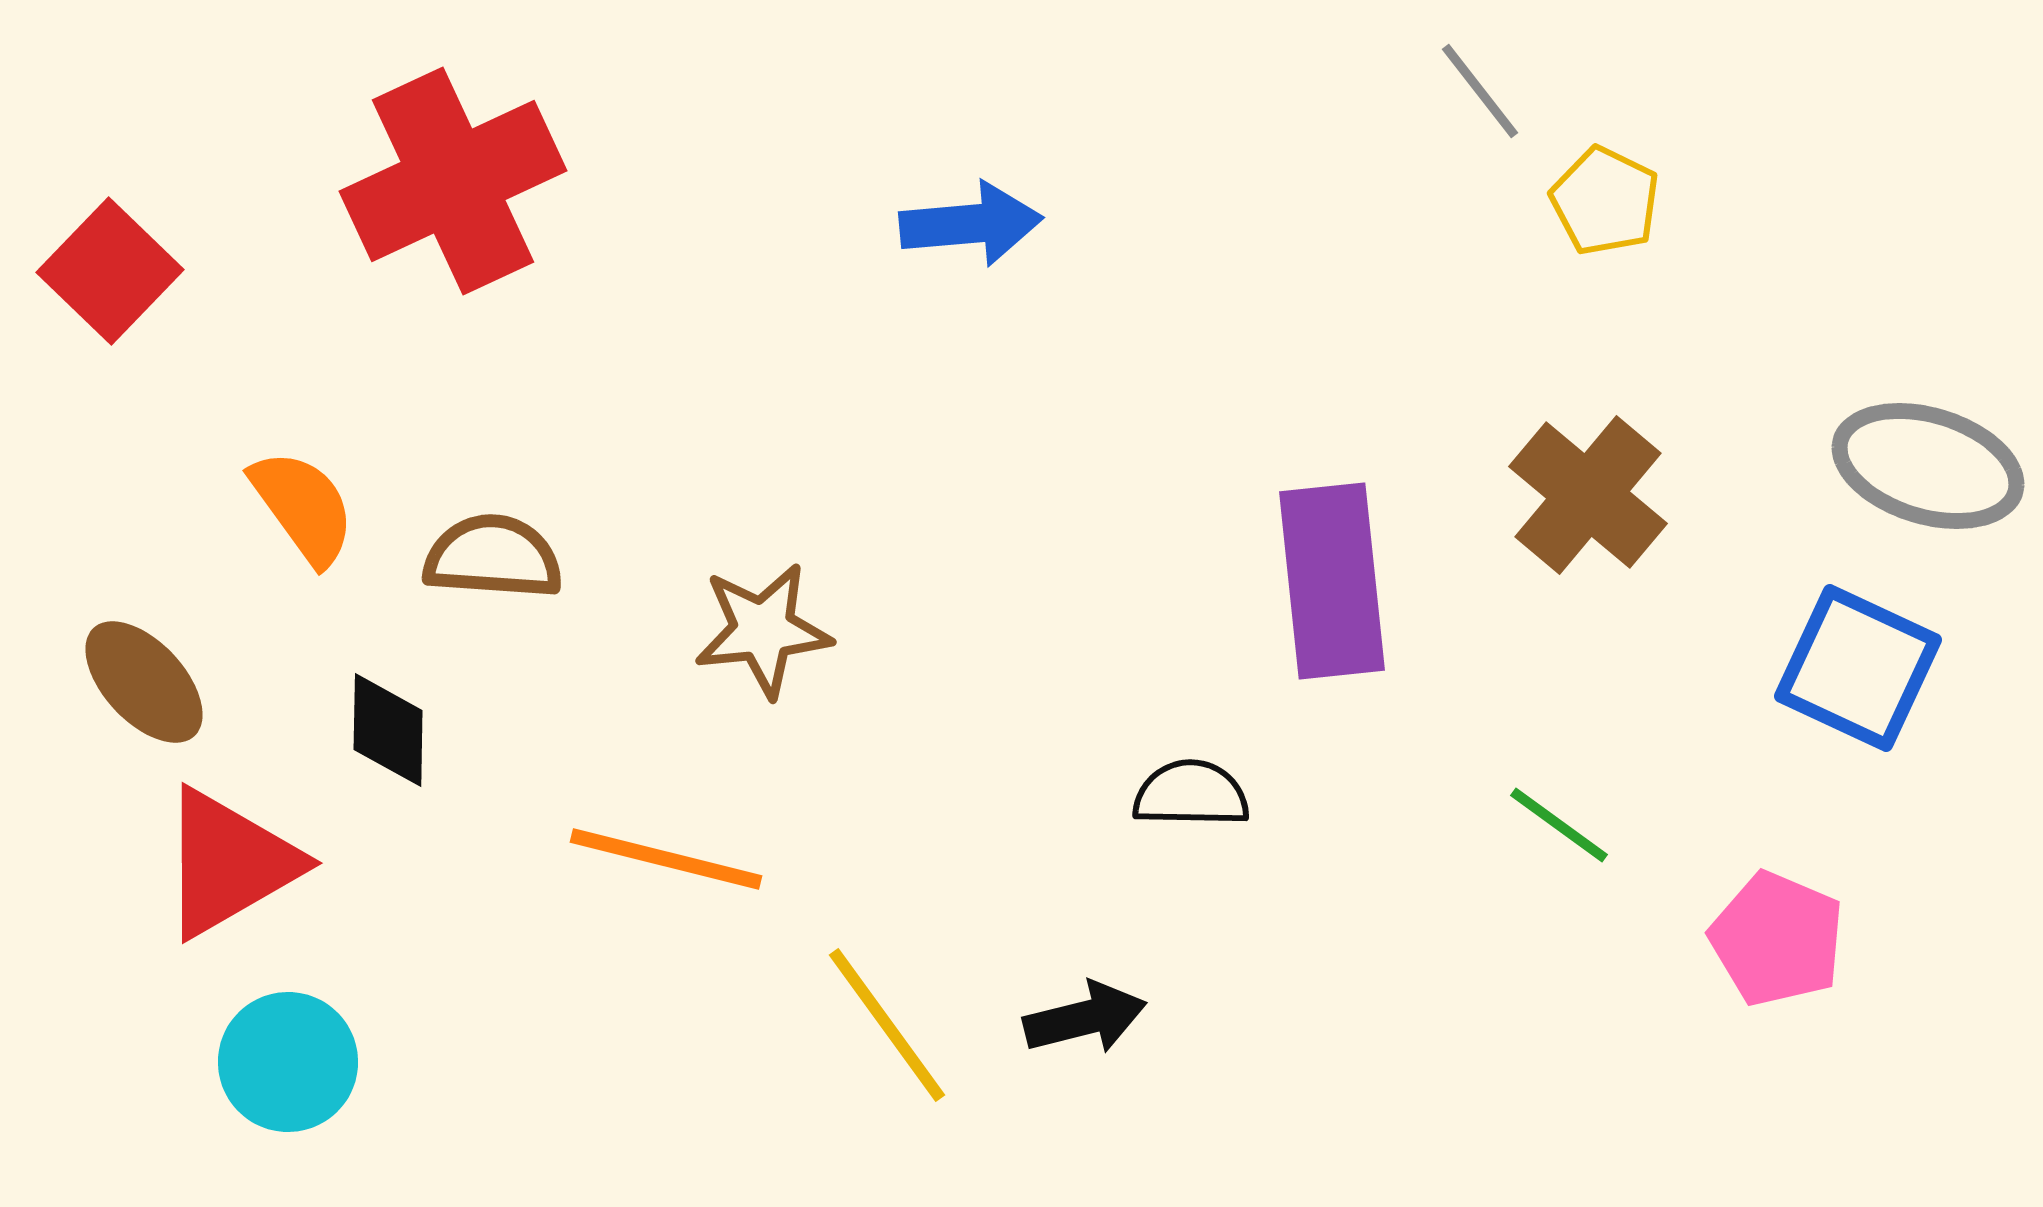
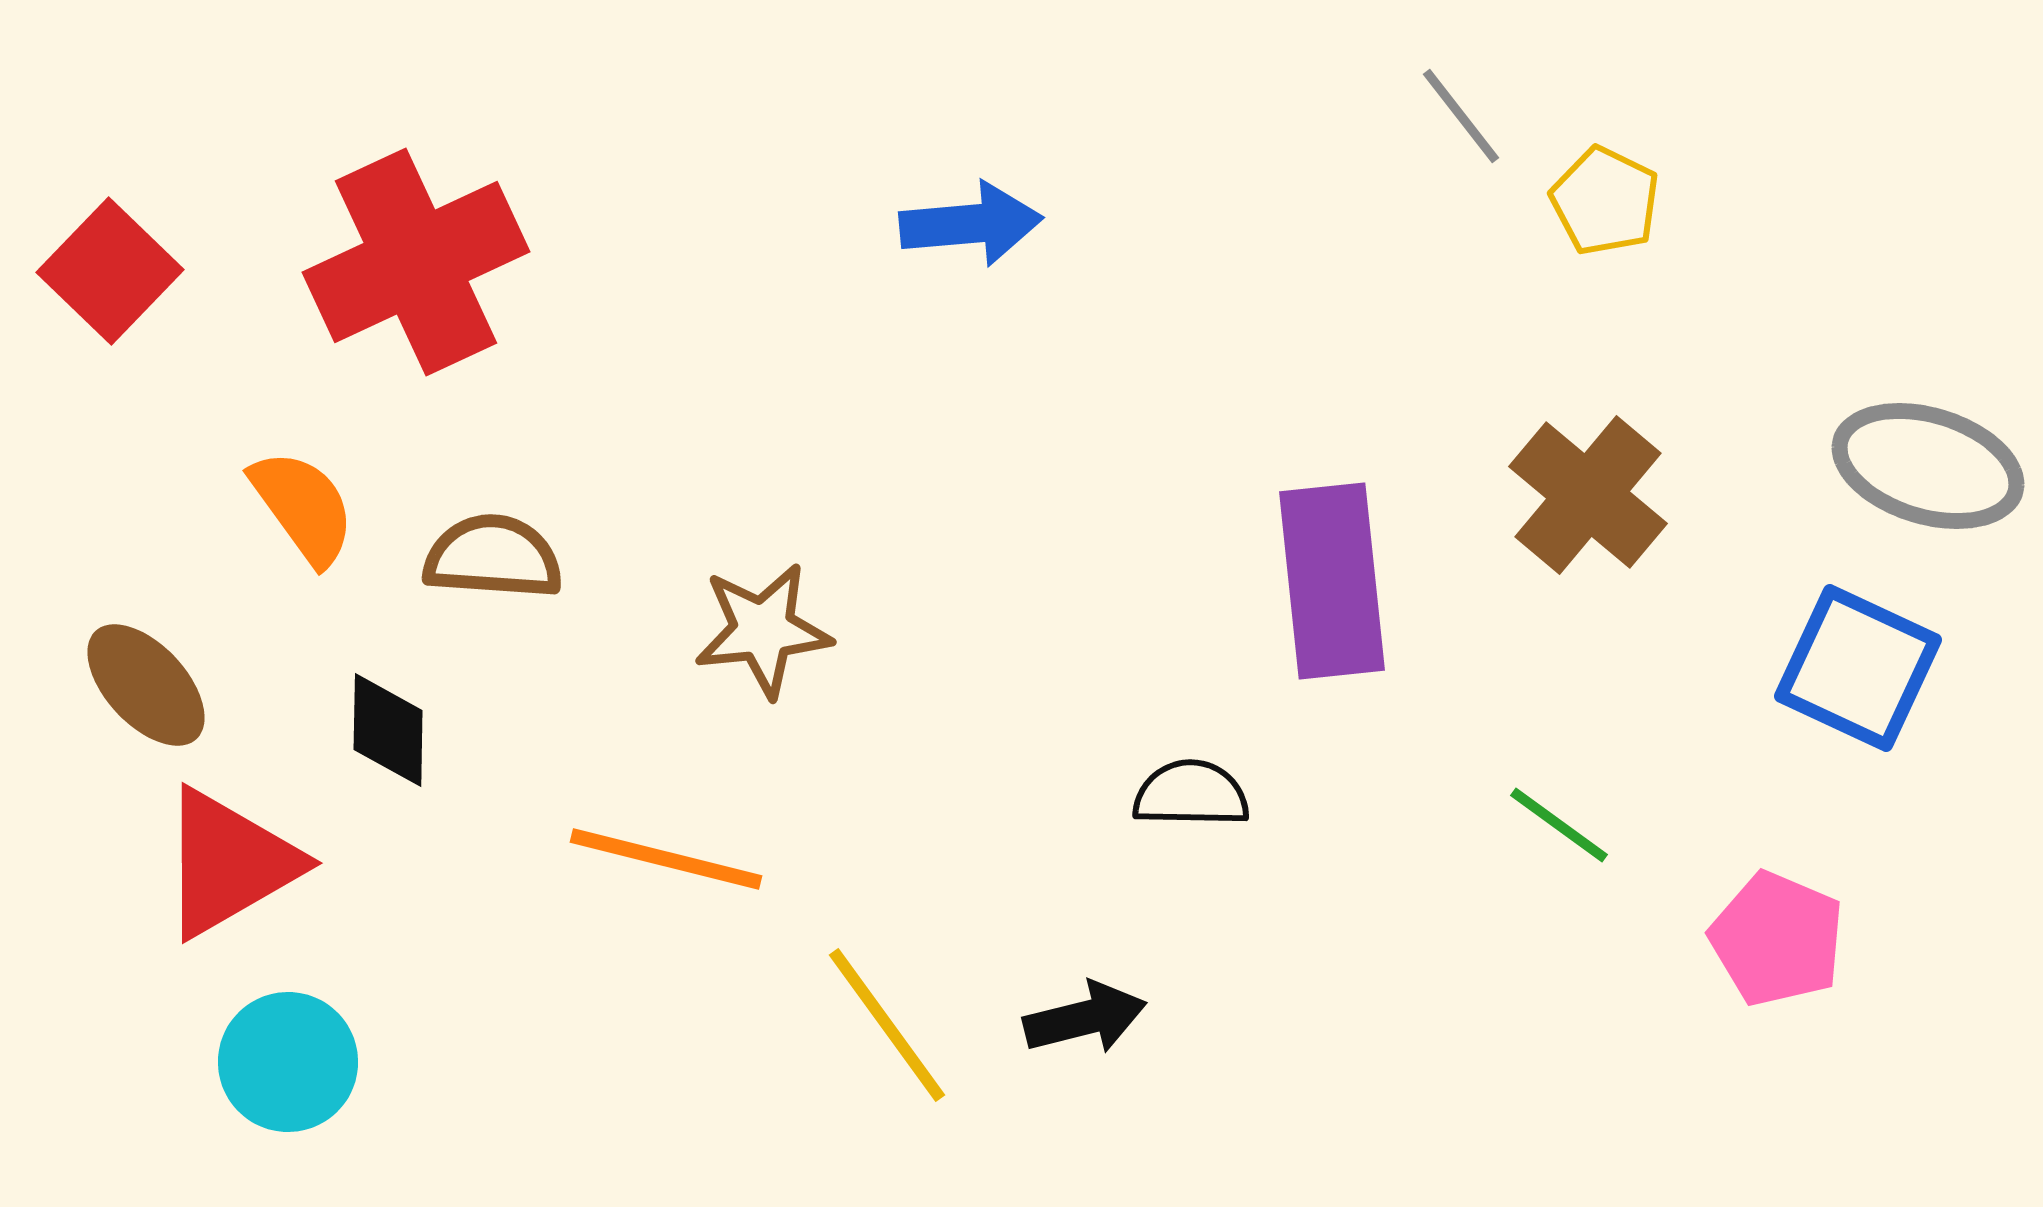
gray line: moved 19 px left, 25 px down
red cross: moved 37 px left, 81 px down
brown ellipse: moved 2 px right, 3 px down
